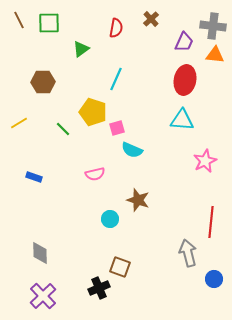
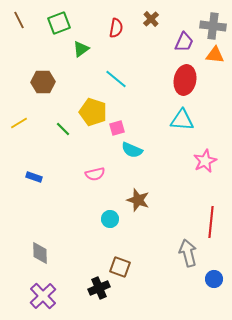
green square: moved 10 px right; rotated 20 degrees counterclockwise
cyan line: rotated 75 degrees counterclockwise
